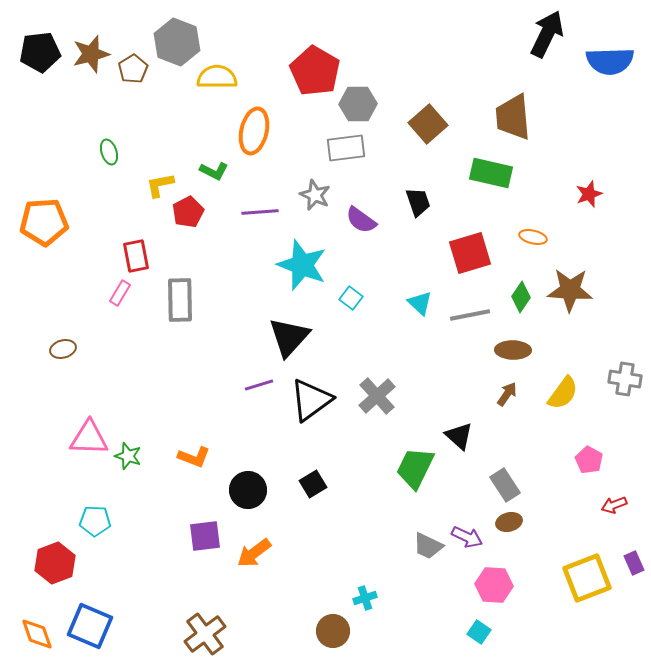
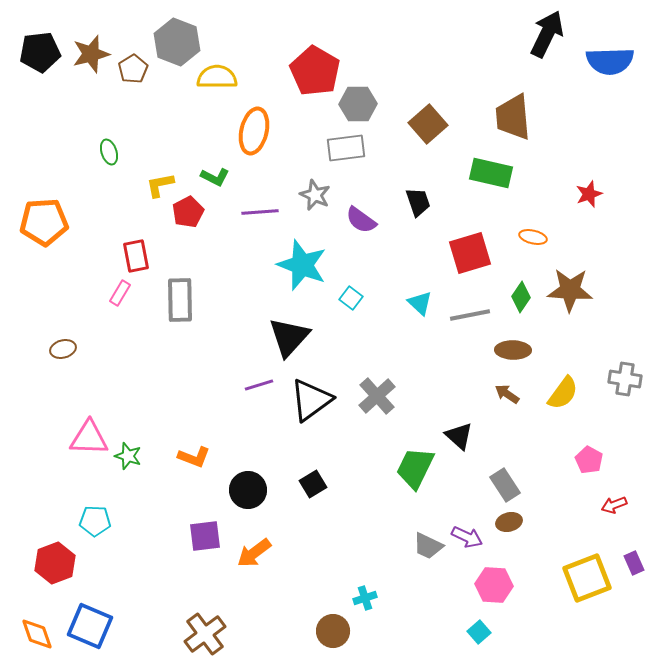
green L-shape at (214, 171): moved 1 px right, 6 px down
brown arrow at (507, 394): rotated 90 degrees counterclockwise
cyan square at (479, 632): rotated 15 degrees clockwise
